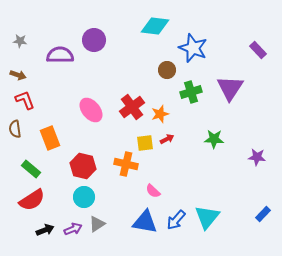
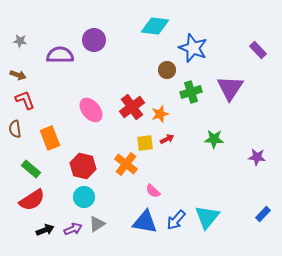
orange cross: rotated 25 degrees clockwise
